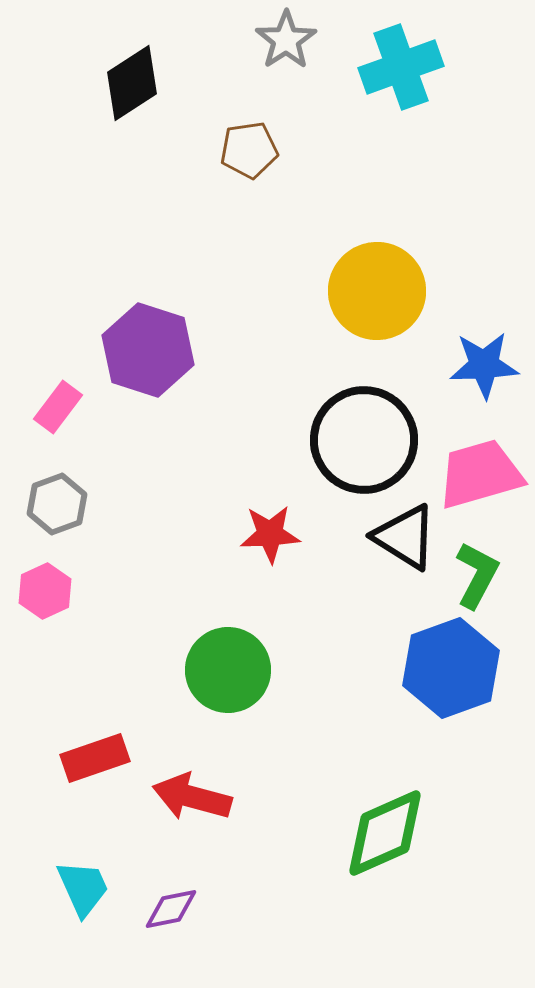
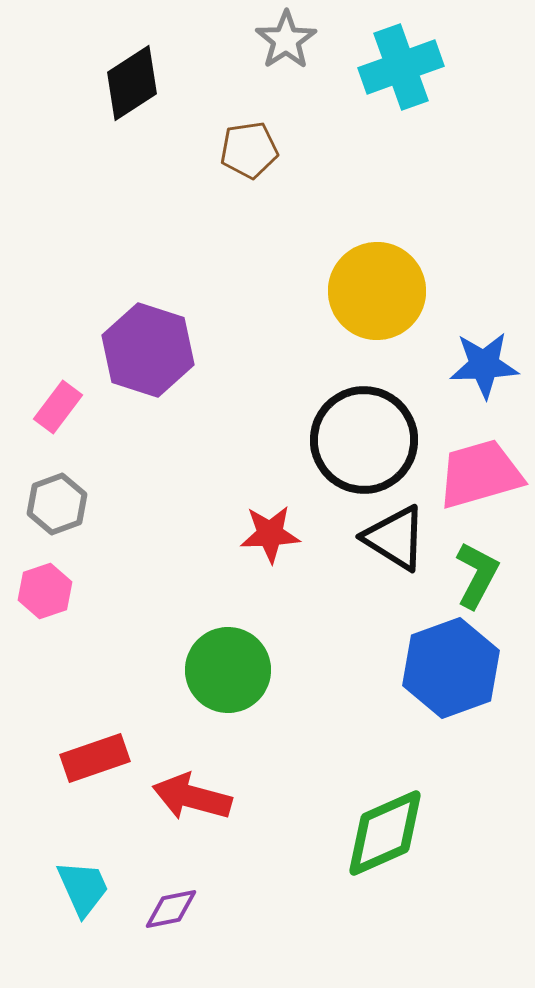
black triangle: moved 10 px left, 1 px down
pink hexagon: rotated 6 degrees clockwise
